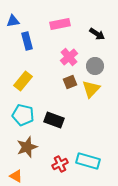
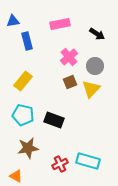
brown star: moved 1 px right, 1 px down; rotated 10 degrees clockwise
